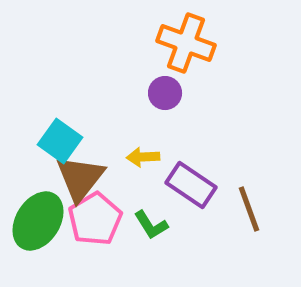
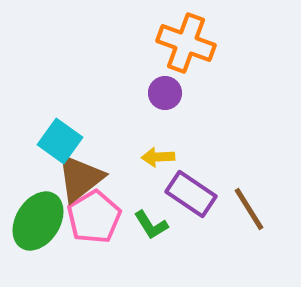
yellow arrow: moved 15 px right
brown triangle: rotated 14 degrees clockwise
purple rectangle: moved 9 px down
brown line: rotated 12 degrees counterclockwise
pink pentagon: moved 1 px left, 2 px up
